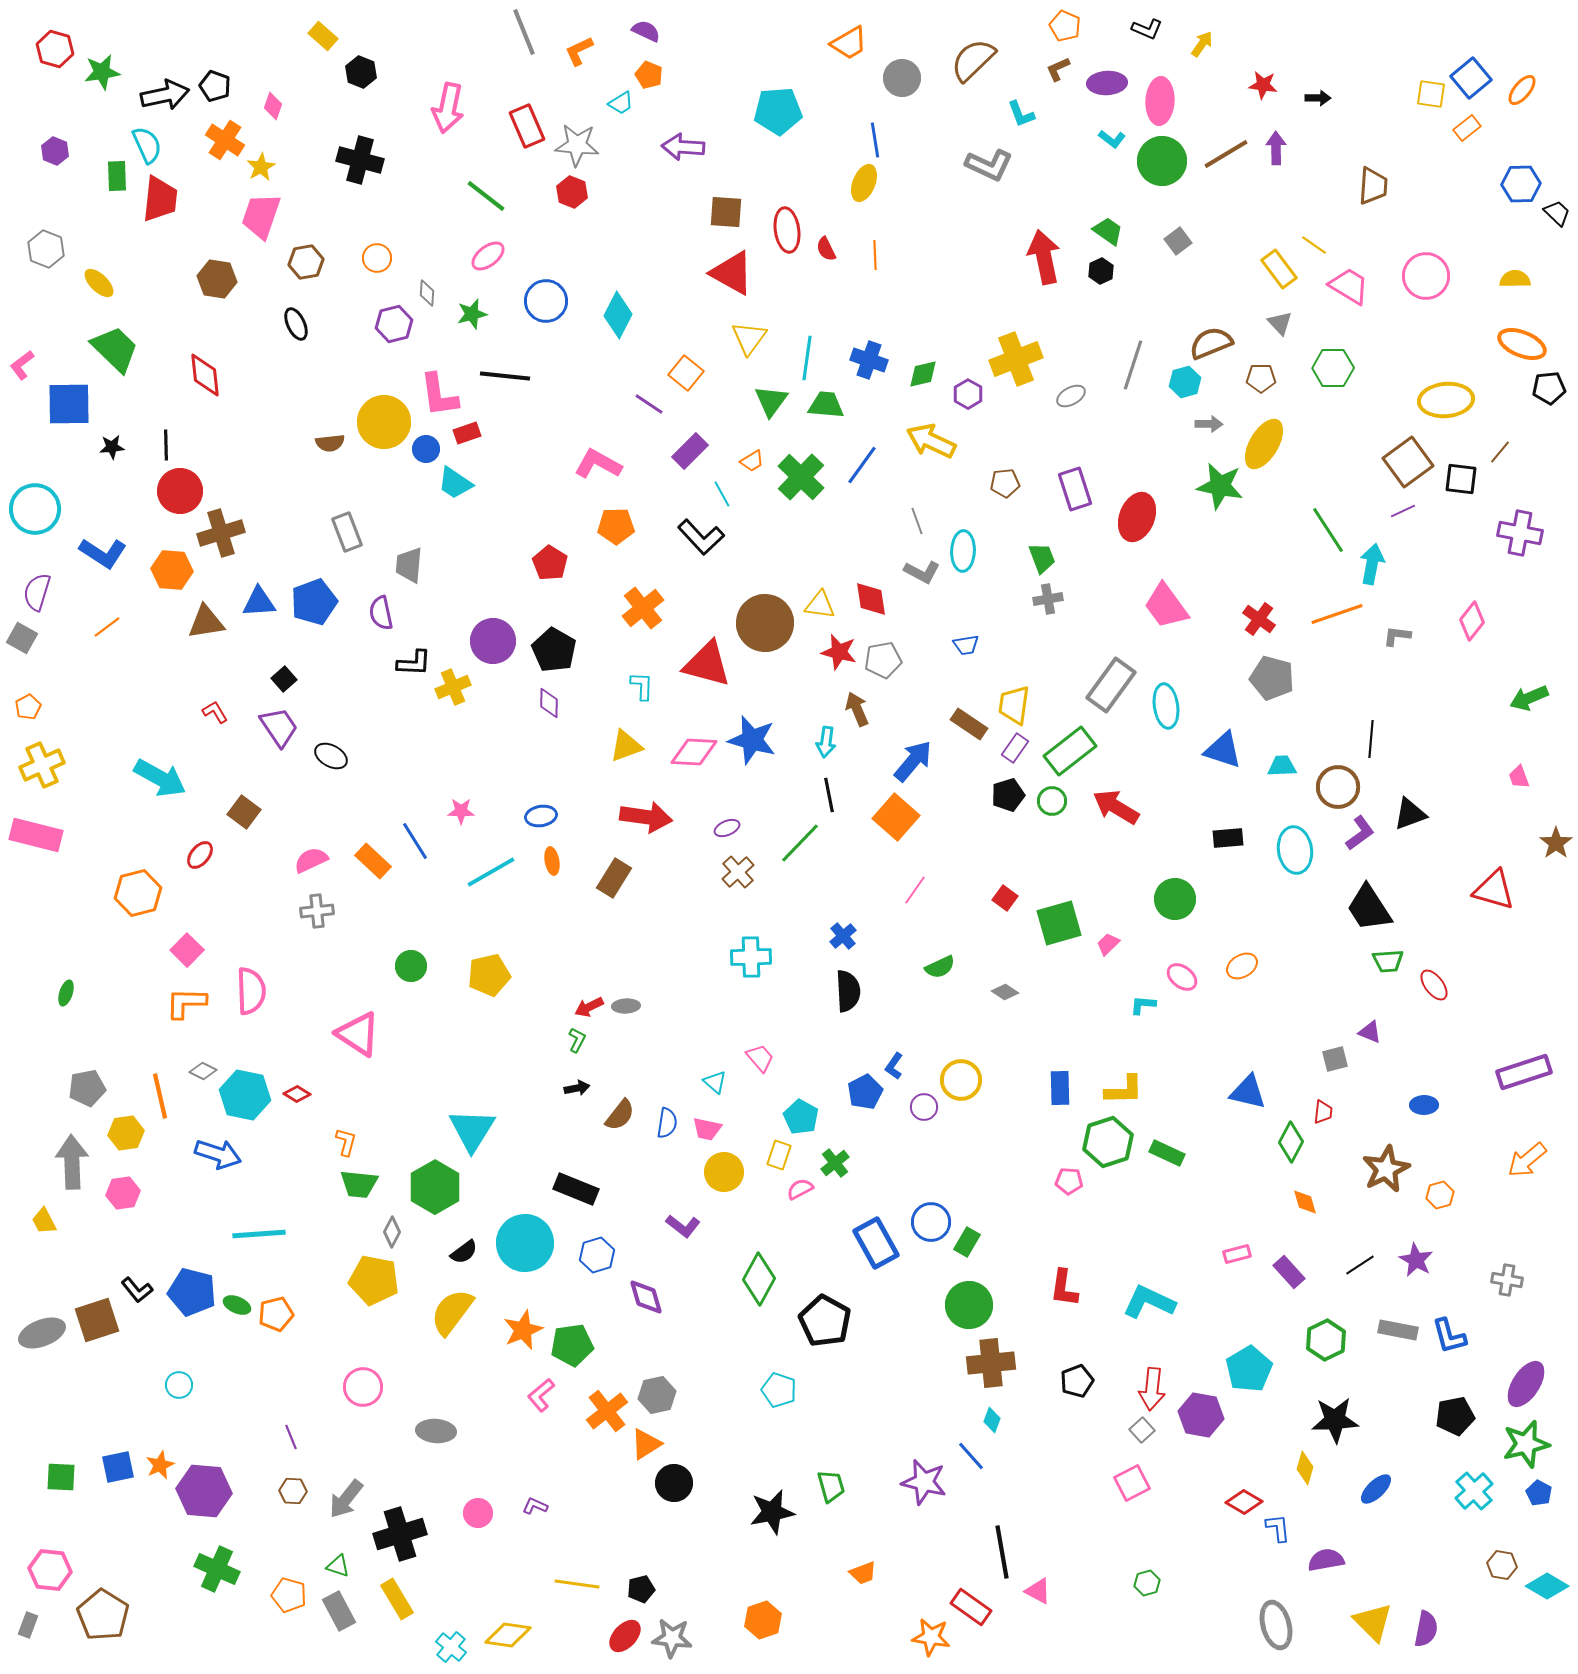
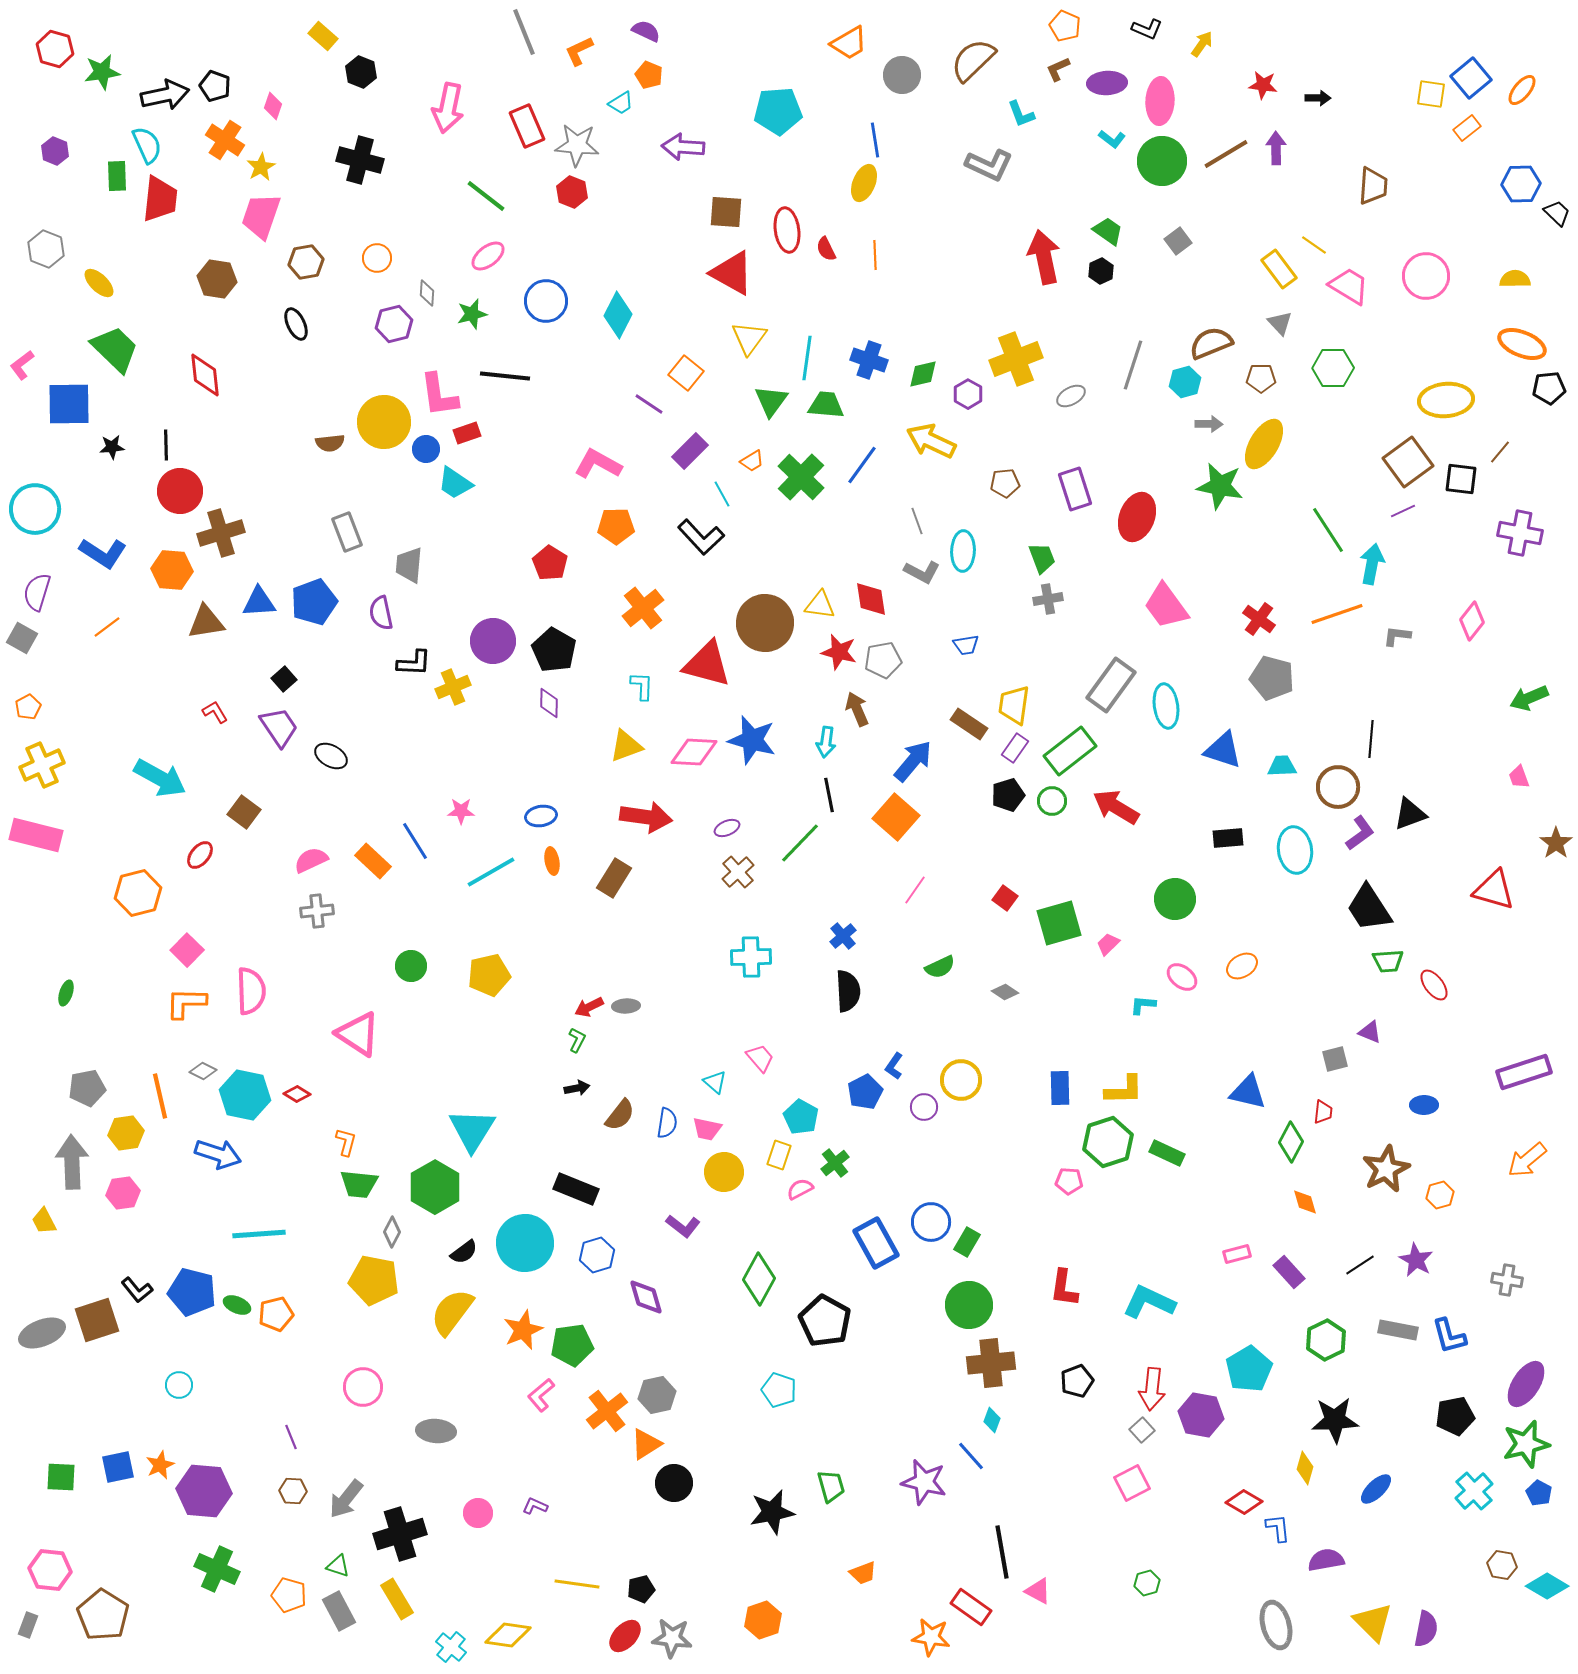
gray circle at (902, 78): moved 3 px up
